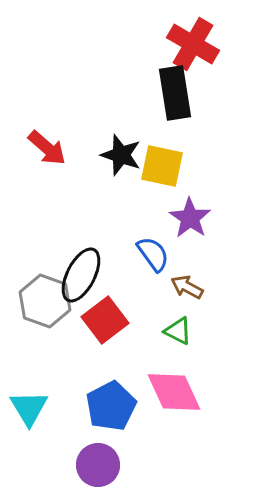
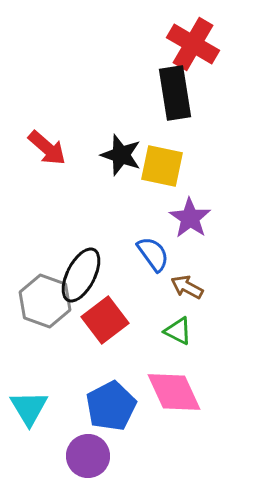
purple circle: moved 10 px left, 9 px up
